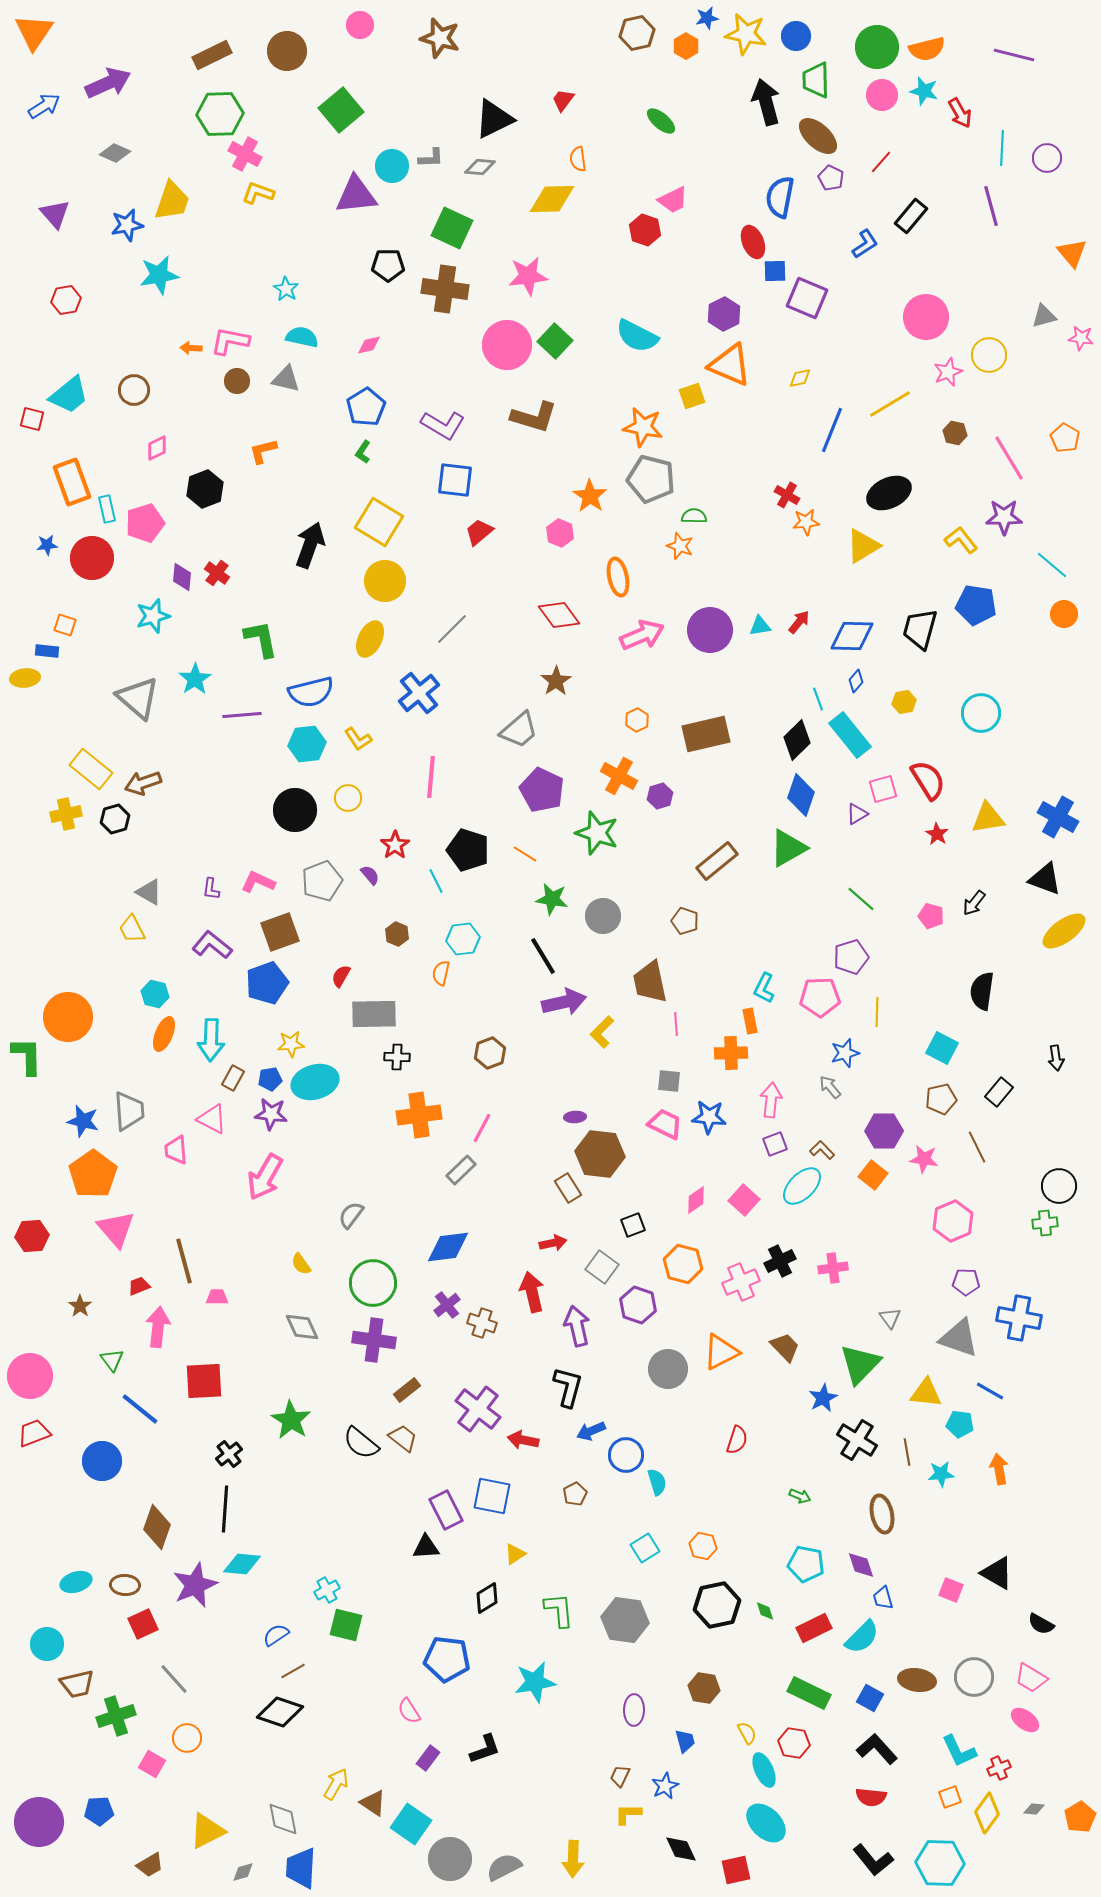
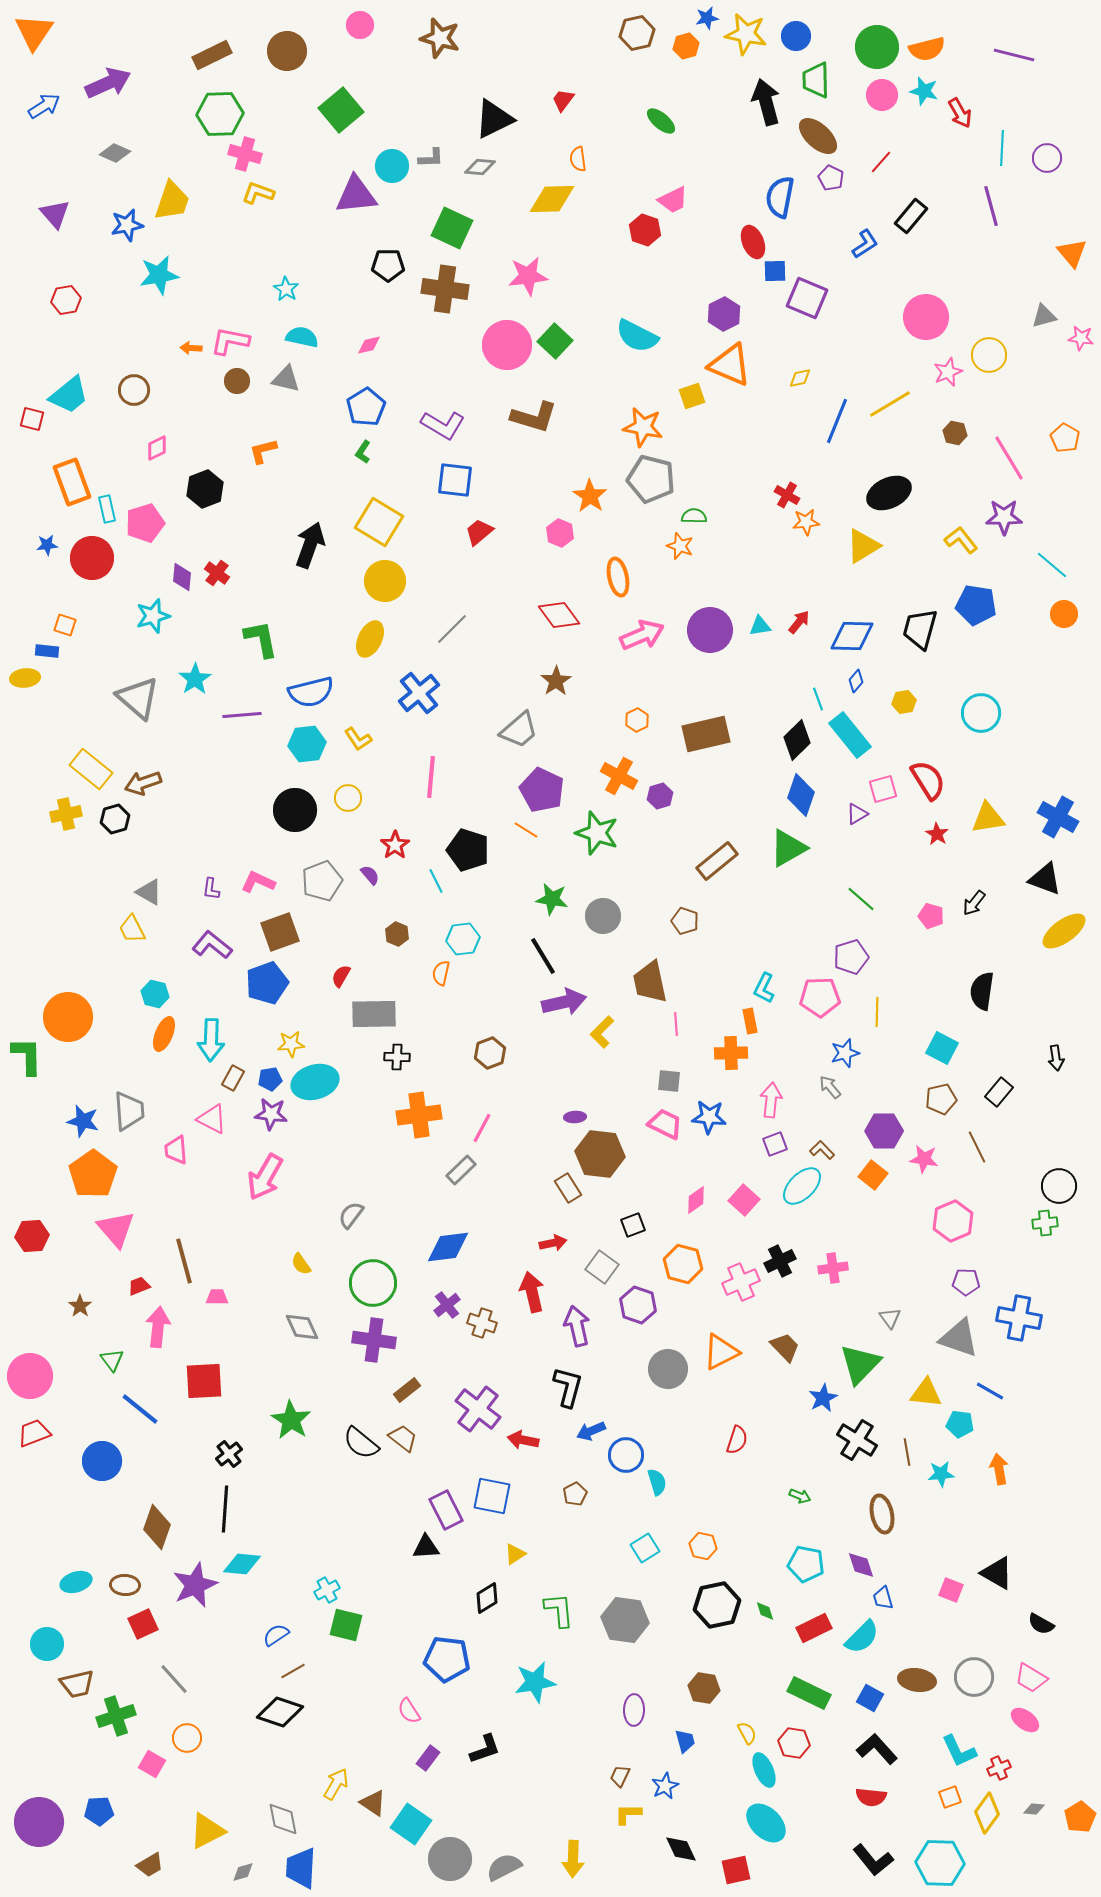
orange hexagon at (686, 46): rotated 15 degrees clockwise
pink cross at (245, 154): rotated 12 degrees counterclockwise
blue line at (832, 430): moved 5 px right, 9 px up
orange line at (525, 854): moved 1 px right, 24 px up
